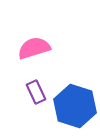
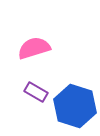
purple rectangle: rotated 35 degrees counterclockwise
